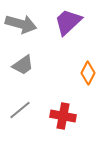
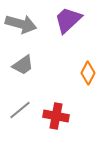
purple trapezoid: moved 2 px up
red cross: moved 7 px left
